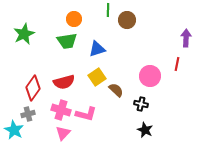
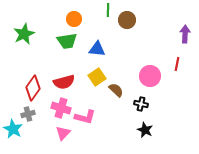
purple arrow: moved 1 px left, 4 px up
blue triangle: rotated 24 degrees clockwise
pink cross: moved 2 px up
pink L-shape: moved 1 px left, 3 px down
cyan star: moved 1 px left, 1 px up
